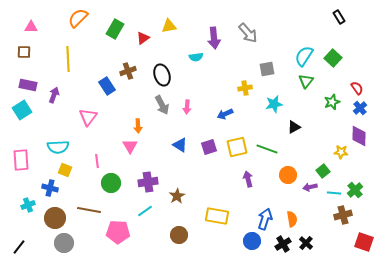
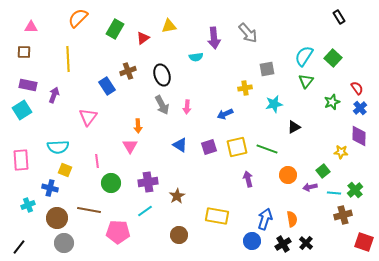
brown circle at (55, 218): moved 2 px right
